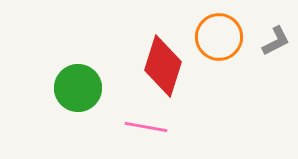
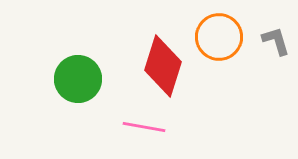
gray L-shape: rotated 80 degrees counterclockwise
green circle: moved 9 px up
pink line: moved 2 px left
